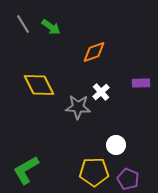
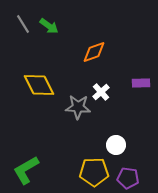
green arrow: moved 2 px left, 1 px up
purple pentagon: moved 1 px up; rotated 15 degrees counterclockwise
